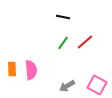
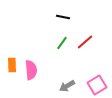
green line: moved 1 px left
orange rectangle: moved 4 px up
pink square: rotated 30 degrees clockwise
